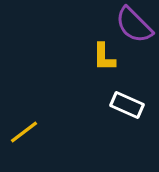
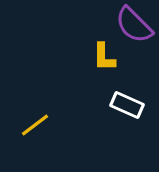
yellow line: moved 11 px right, 7 px up
